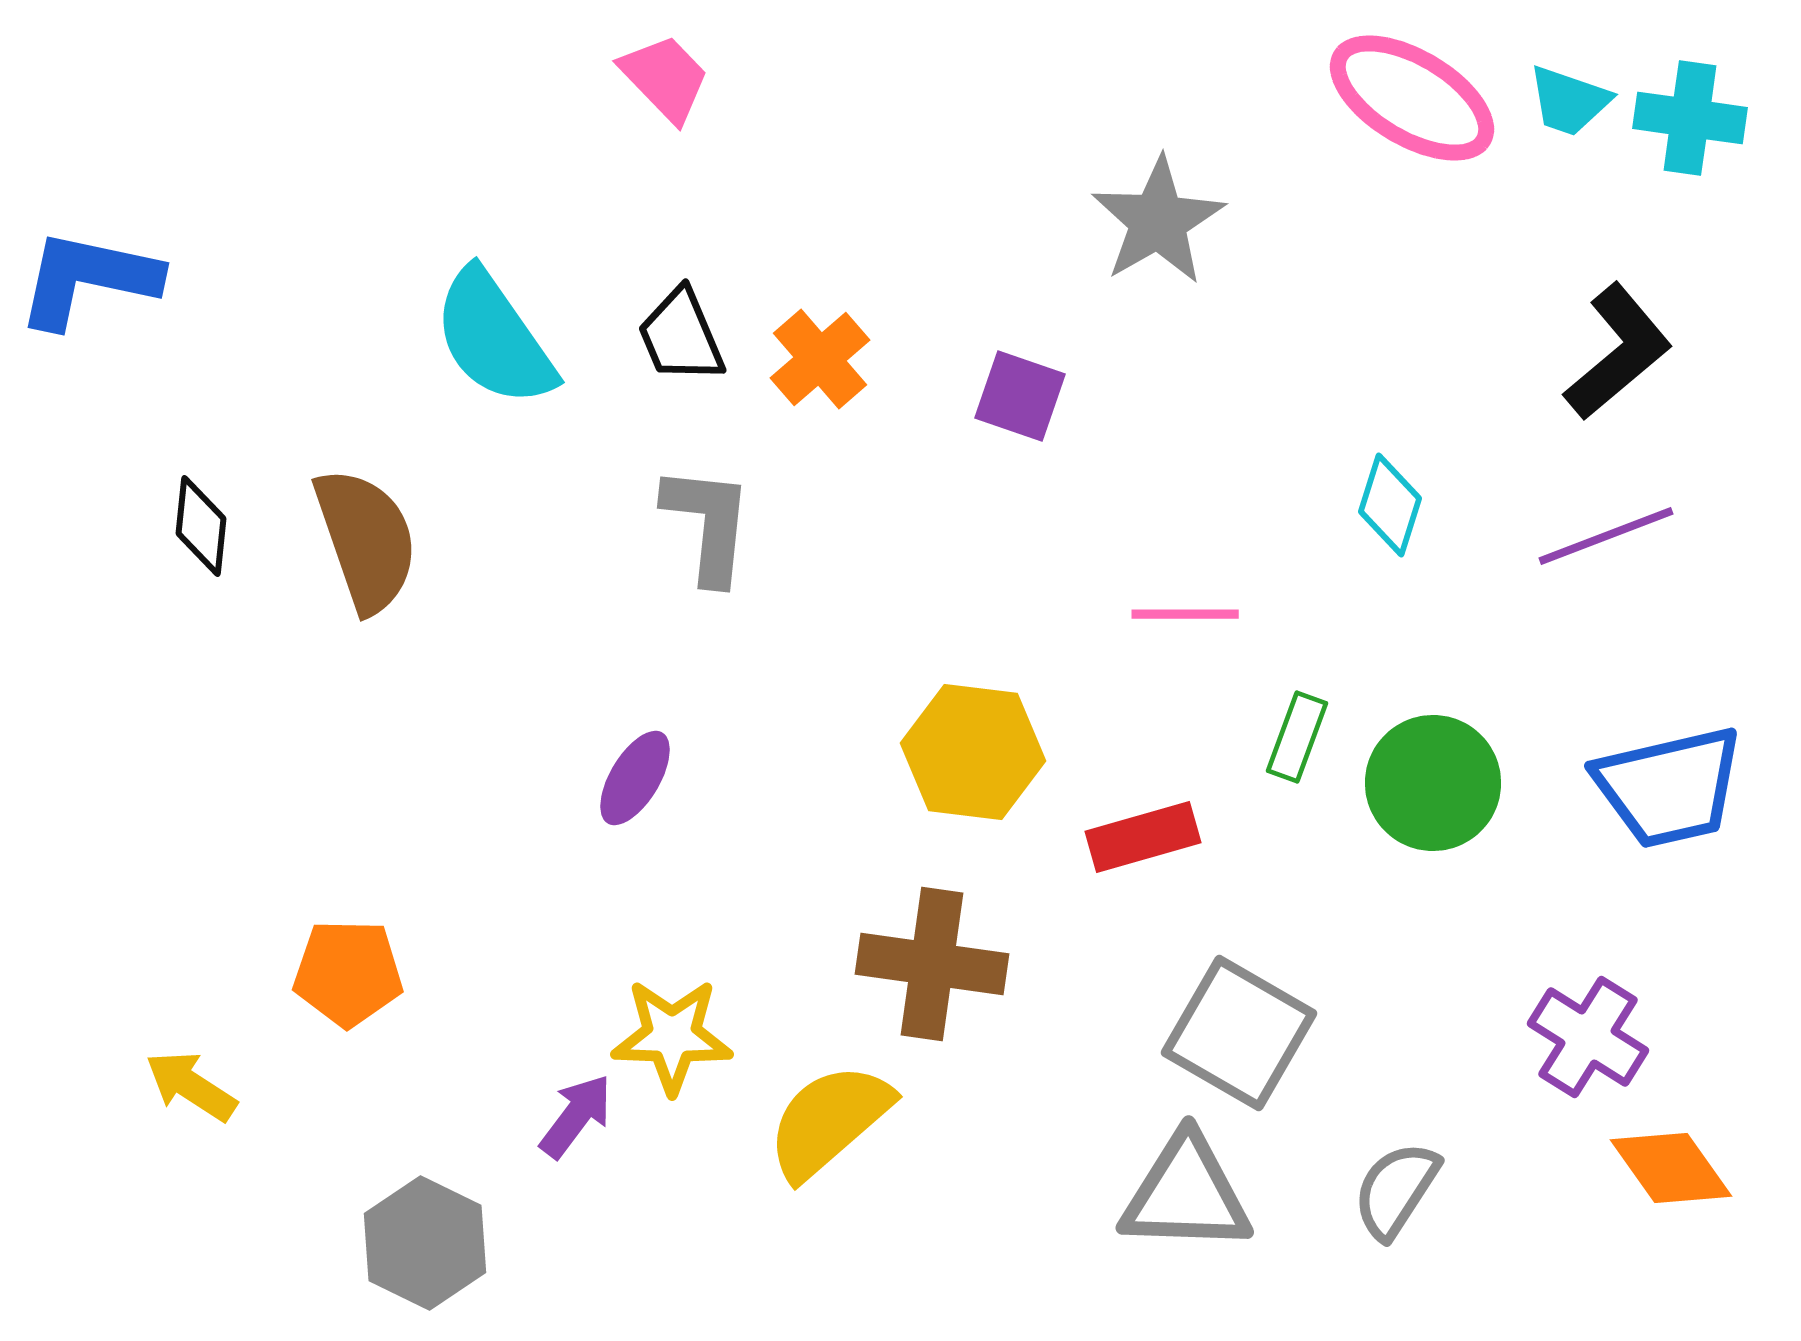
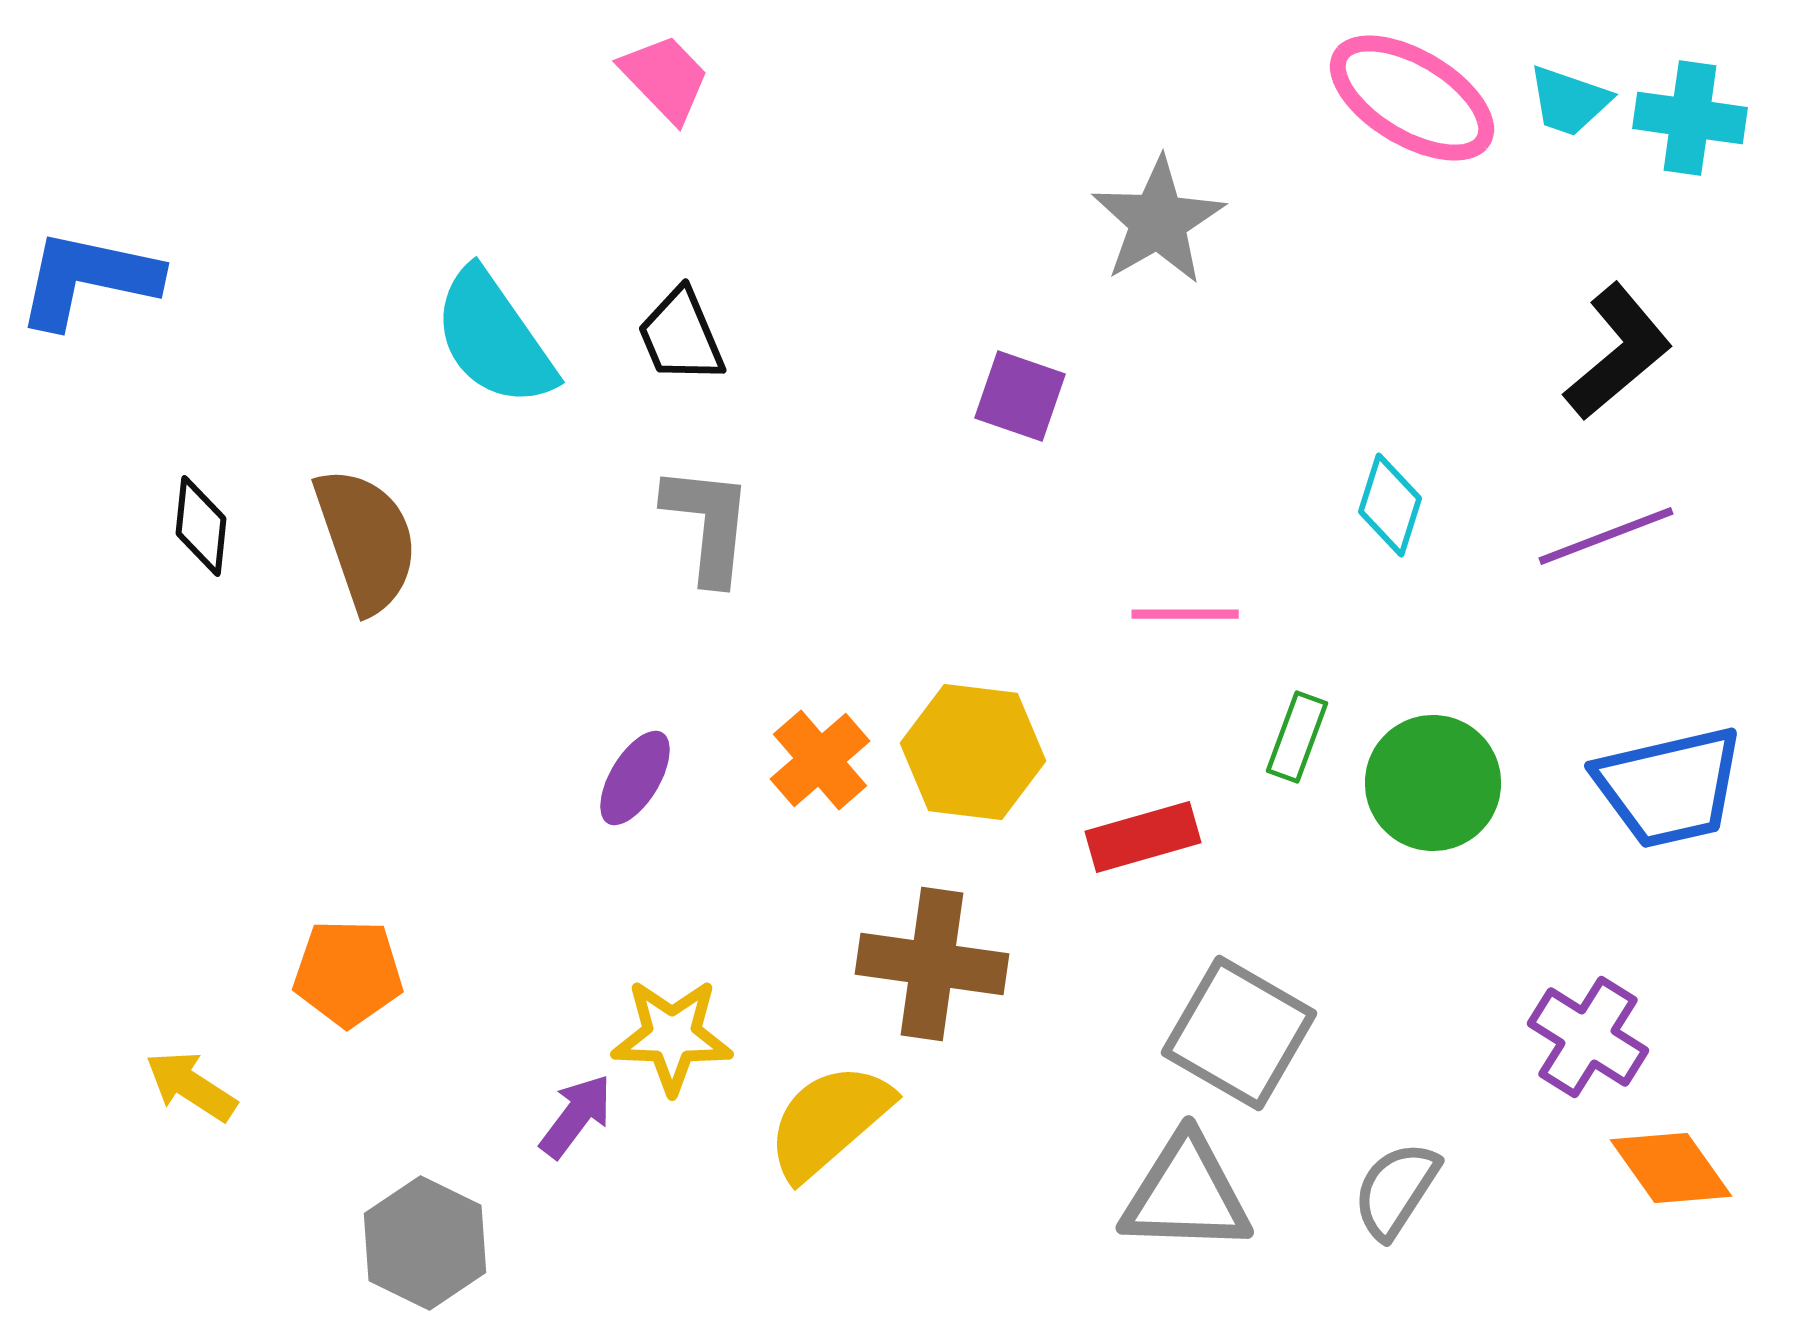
orange cross: moved 401 px down
